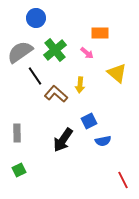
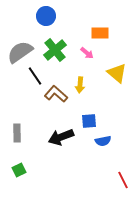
blue circle: moved 10 px right, 2 px up
blue square: rotated 21 degrees clockwise
black arrow: moved 2 px left, 3 px up; rotated 35 degrees clockwise
